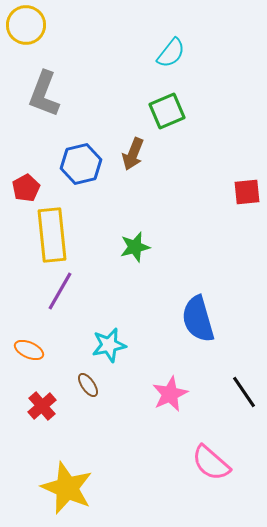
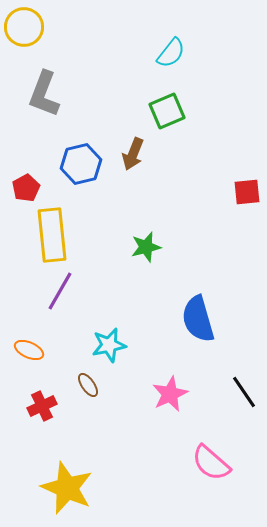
yellow circle: moved 2 px left, 2 px down
green star: moved 11 px right
red cross: rotated 16 degrees clockwise
